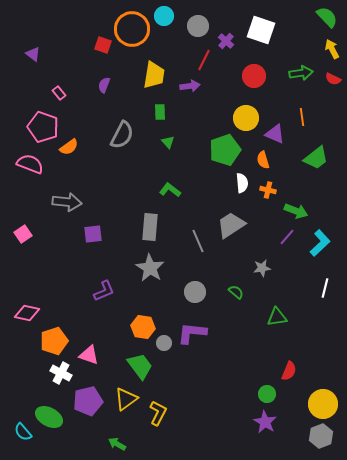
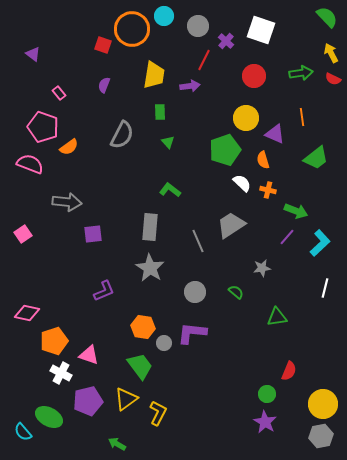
yellow arrow at (332, 49): moved 1 px left, 4 px down
white semicircle at (242, 183): rotated 42 degrees counterclockwise
gray hexagon at (321, 436): rotated 10 degrees clockwise
